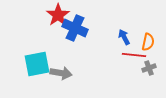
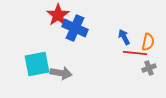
red line: moved 1 px right, 2 px up
